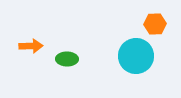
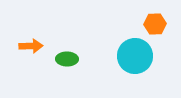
cyan circle: moved 1 px left
